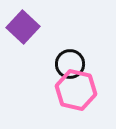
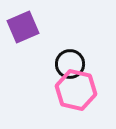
purple square: rotated 24 degrees clockwise
